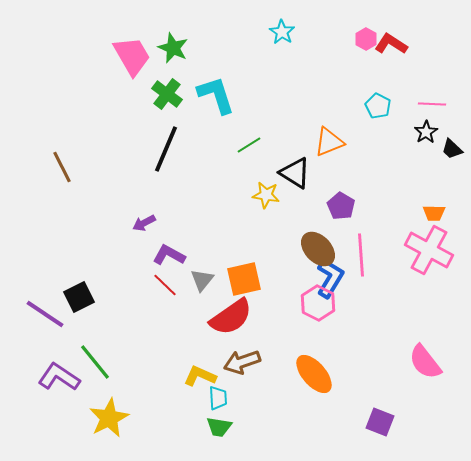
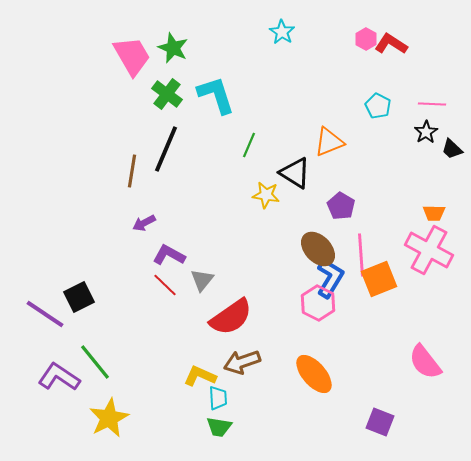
green line at (249, 145): rotated 35 degrees counterclockwise
brown line at (62, 167): moved 70 px right, 4 px down; rotated 36 degrees clockwise
orange square at (244, 279): moved 135 px right; rotated 9 degrees counterclockwise
